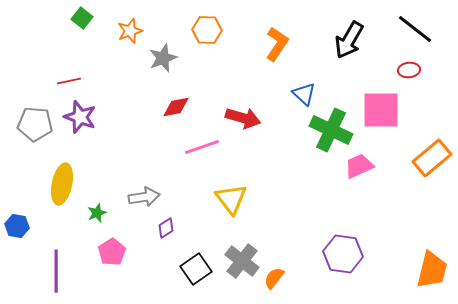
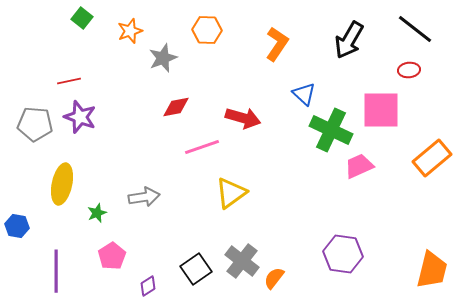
yellow triangle: moved 6 px up; rotated 32 degrees clockwise
purple diamond: moved 18 px left, 58 px down
pink pentagon: moved 4 px down
